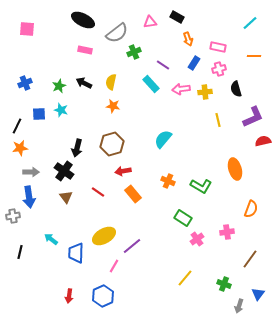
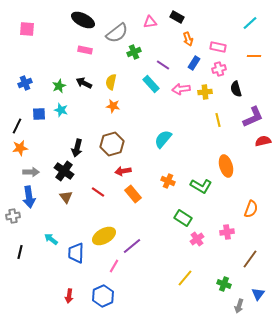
orange ellipse at (235, 169): moved 9 px left, 3 px up
